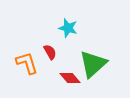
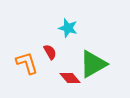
green triangle: rotated 12 degrees clockwise
